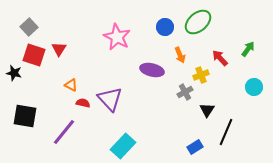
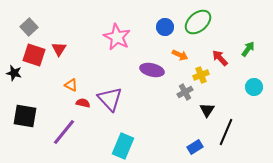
orange arrow: rotated 42 degrees counterclockwise
cyan rectangle: rotated 20 degrees counterclockwise
